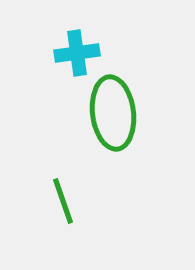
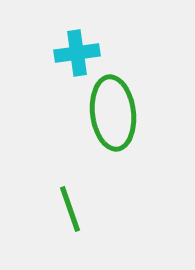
green line: moved 7 px right, 8 px down
